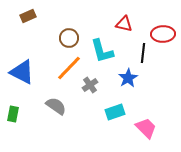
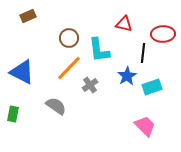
cyan L-shape: moved 3 px left, 1 px up; rotated 8 degrees clockwise
blue star: moved 1 px left, 2 px up
cyan rectangle: moved 37 px right, 25 px up
pink trapezoid: moved 1 px left, 2 px up
